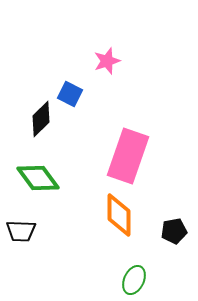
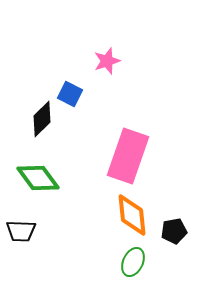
black diamond: moved 1 px right
orange diamond: moved 13 px right; rotated 6 degrees counterclockwise
green ellipse: moved 1 px left, 18 px up
